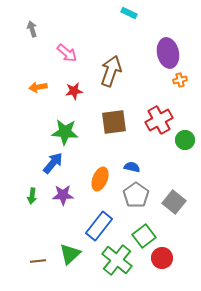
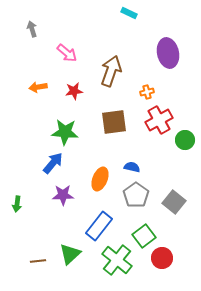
orange cross: moved 33 px left, 12 px down
green arrow: moved 15 px left, 8 px down
